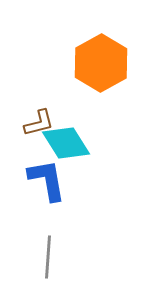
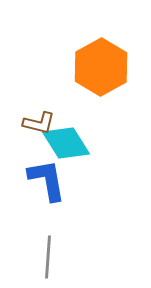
orange hexagon: moved 4 px down
brown L-shape: rotated 28 degrees clockwise
